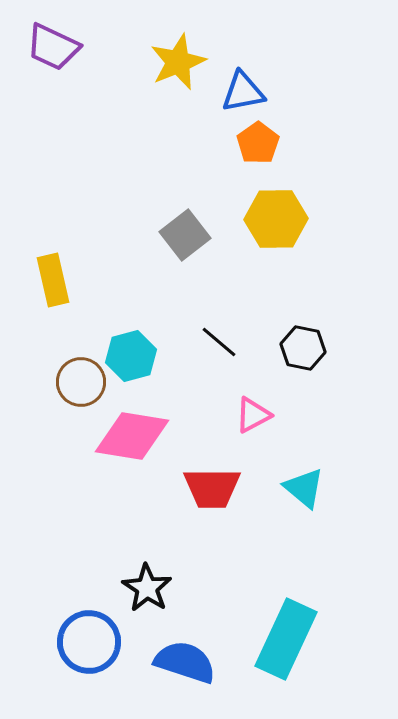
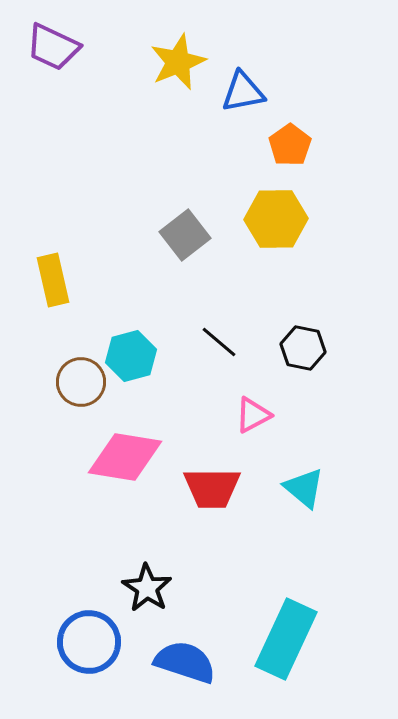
orange pentagon: moved 32 px right, 2 px down
pink diamond: moved 7 px left, 21 px down
